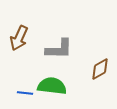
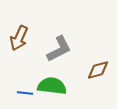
gray L-shape: rotated 28 degrees counterclockwise
brown diamond: moved 2 px left, 1 px down; rotated 15 degrees clockwise
